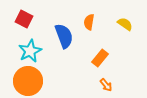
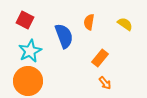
red square: moved 1 px right, 1 px down
orange arrow: moved 1 px left, 2 px up
